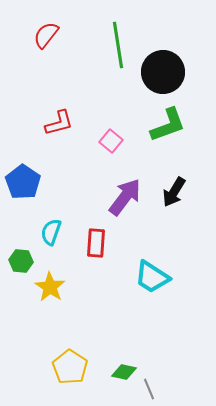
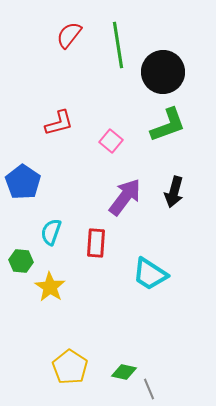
red semicircle: moved 23 px right
black arrow: rotated 16 degrees counterclockwise
cyan trapezoid: moved 2 px left, 3 px up
